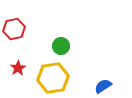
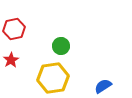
red star: moved 7 px left, 8 px up
